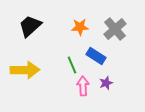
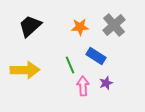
gray cross: moved 1 px left, 4 px up
green line: moved 2 px left
